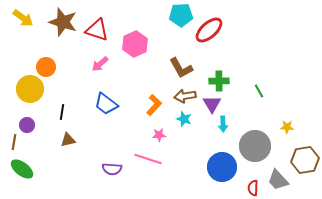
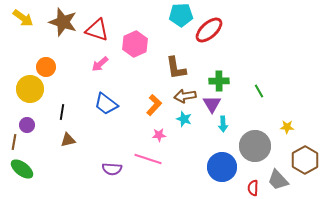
brown L-shape: moved 5 px left; rotated 20 degrees clockwise
brown hexagon: rotated 20 degrees counterclockwise
